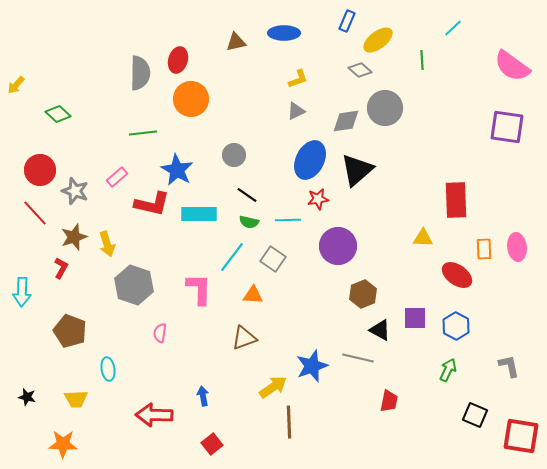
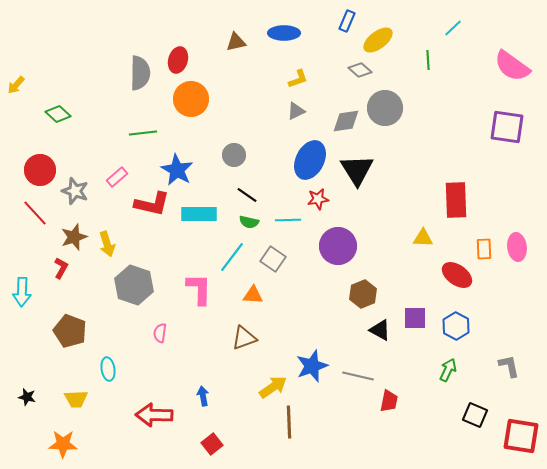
green line at (422, 60): moved 6 px right
black triangle at (357, 170): rotated 21 degrees counterclockwise
gray line at (358, 358): moved 18 px down
